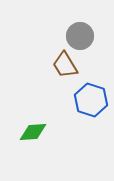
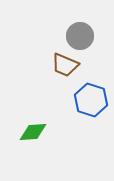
brown trapezoid: rotated 36 degrees counterclockwise
